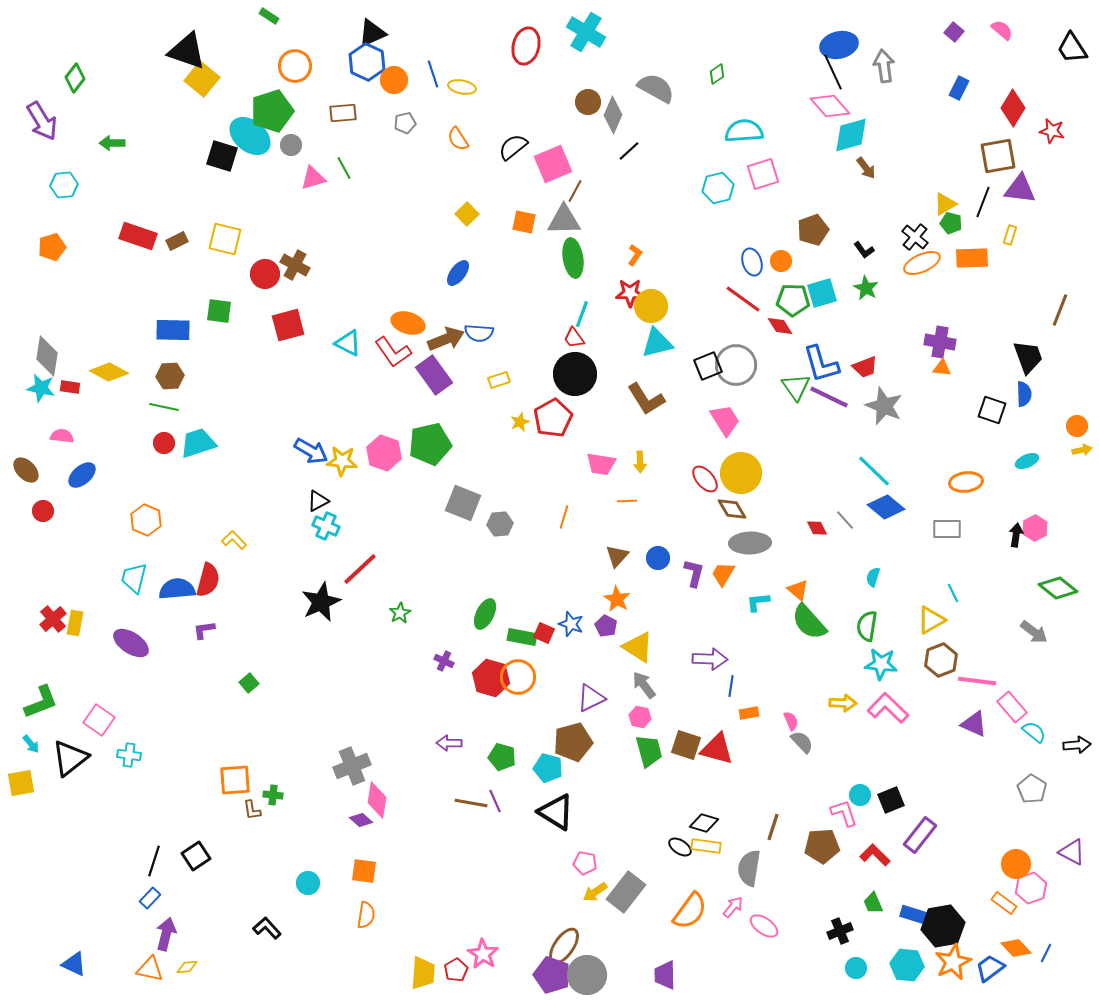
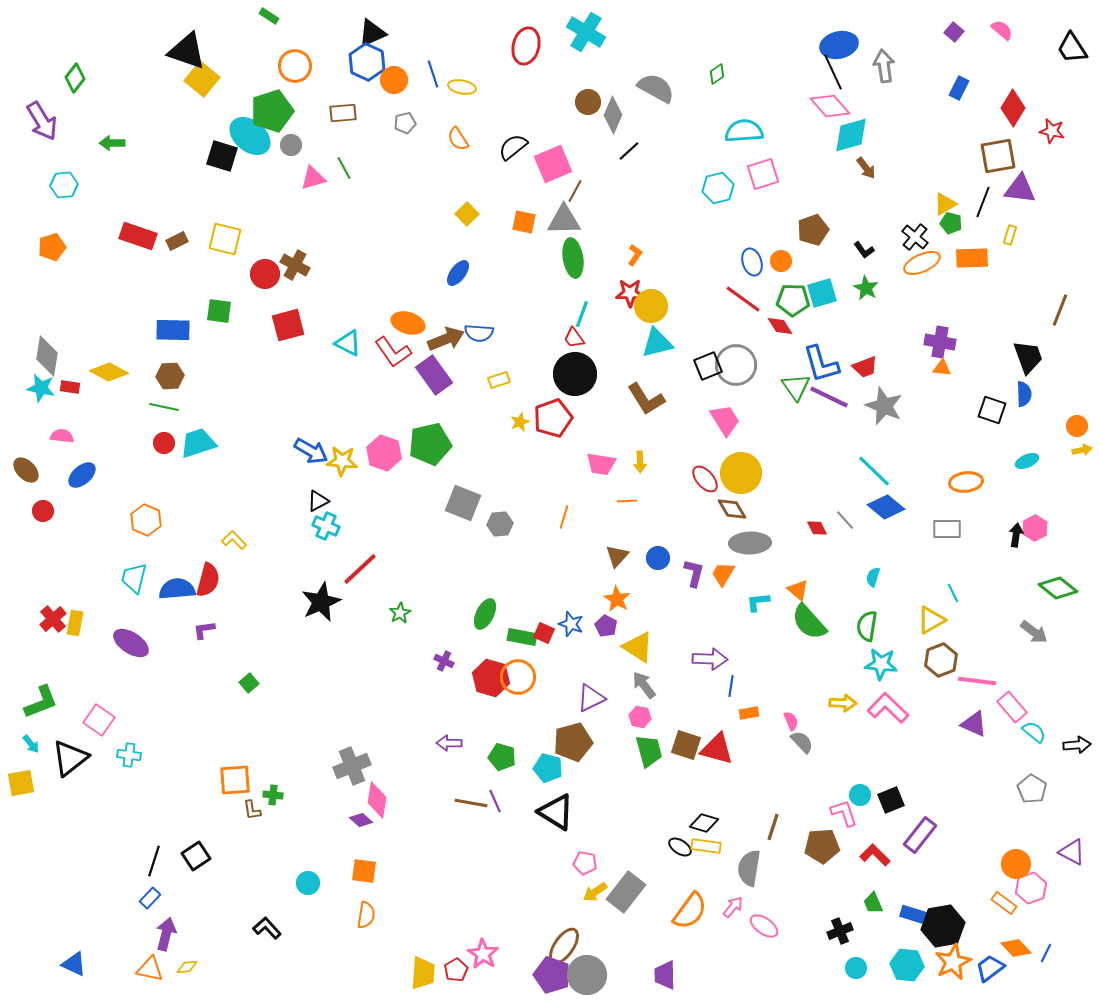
red pentagon at (553, 418): rotated 9 degrees clockwise
